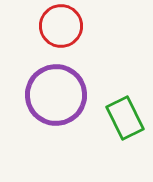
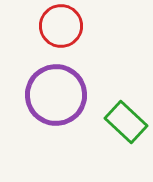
green rectangle: moved 1 px right, 4 px down; rotated 21 degrees counterclockwise
